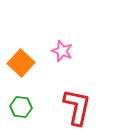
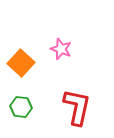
pink star: moved 1 px left, 2 px up
